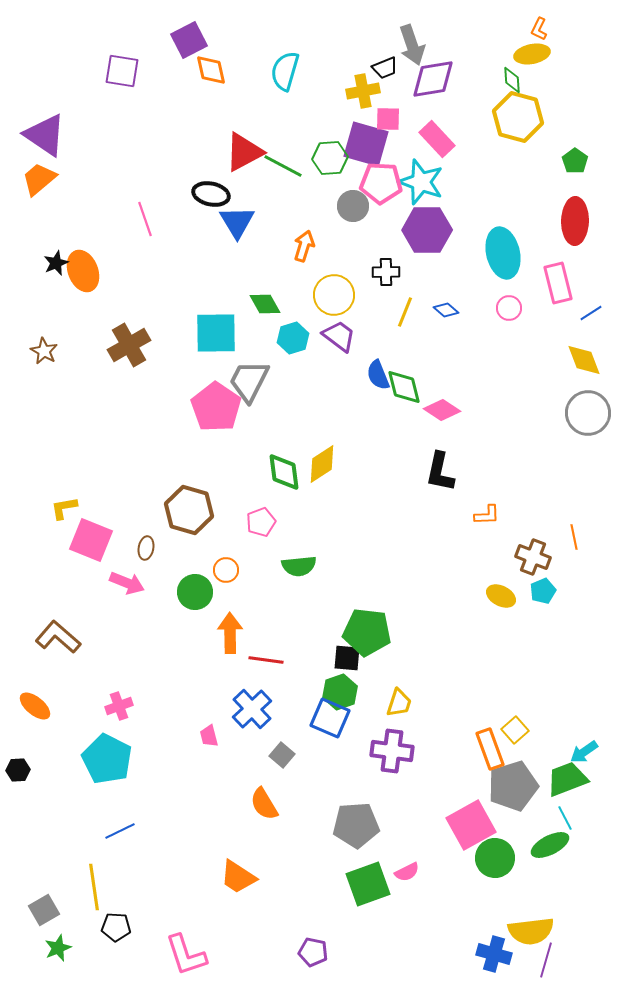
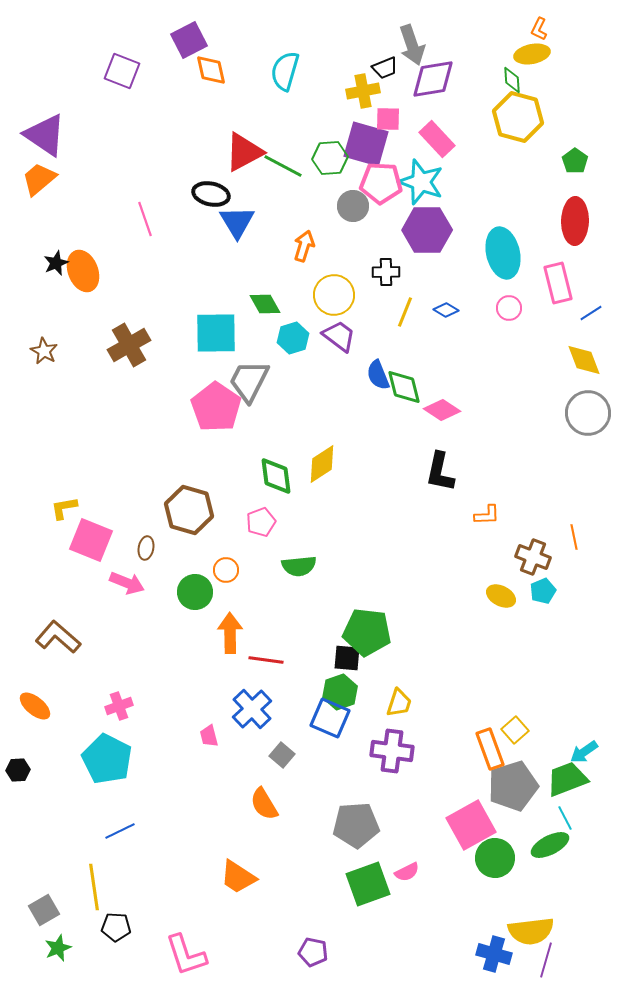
purple square at (122, 71): rotated 12 degrees clockwise
blue diamond at (446, 310): rotated 10 degrees counterclockwise
green diamond at (284, 472): moved 8 px left, 4 px down
